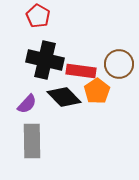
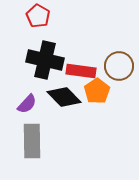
brown circle: moved 2 px down
